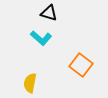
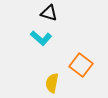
yellow semicircle: moved 22 px right
